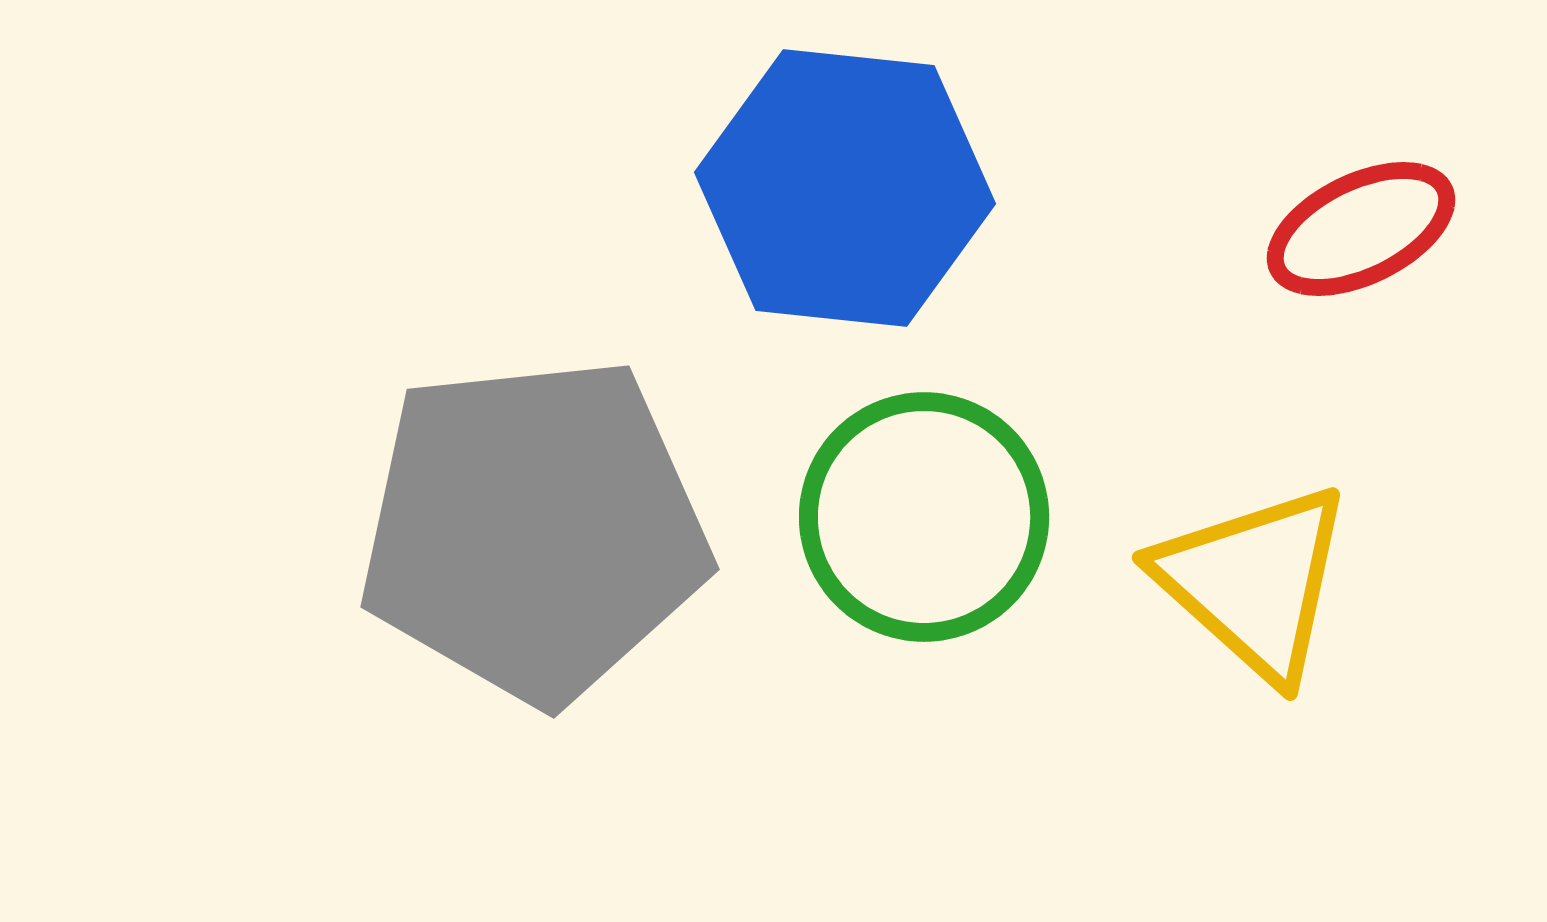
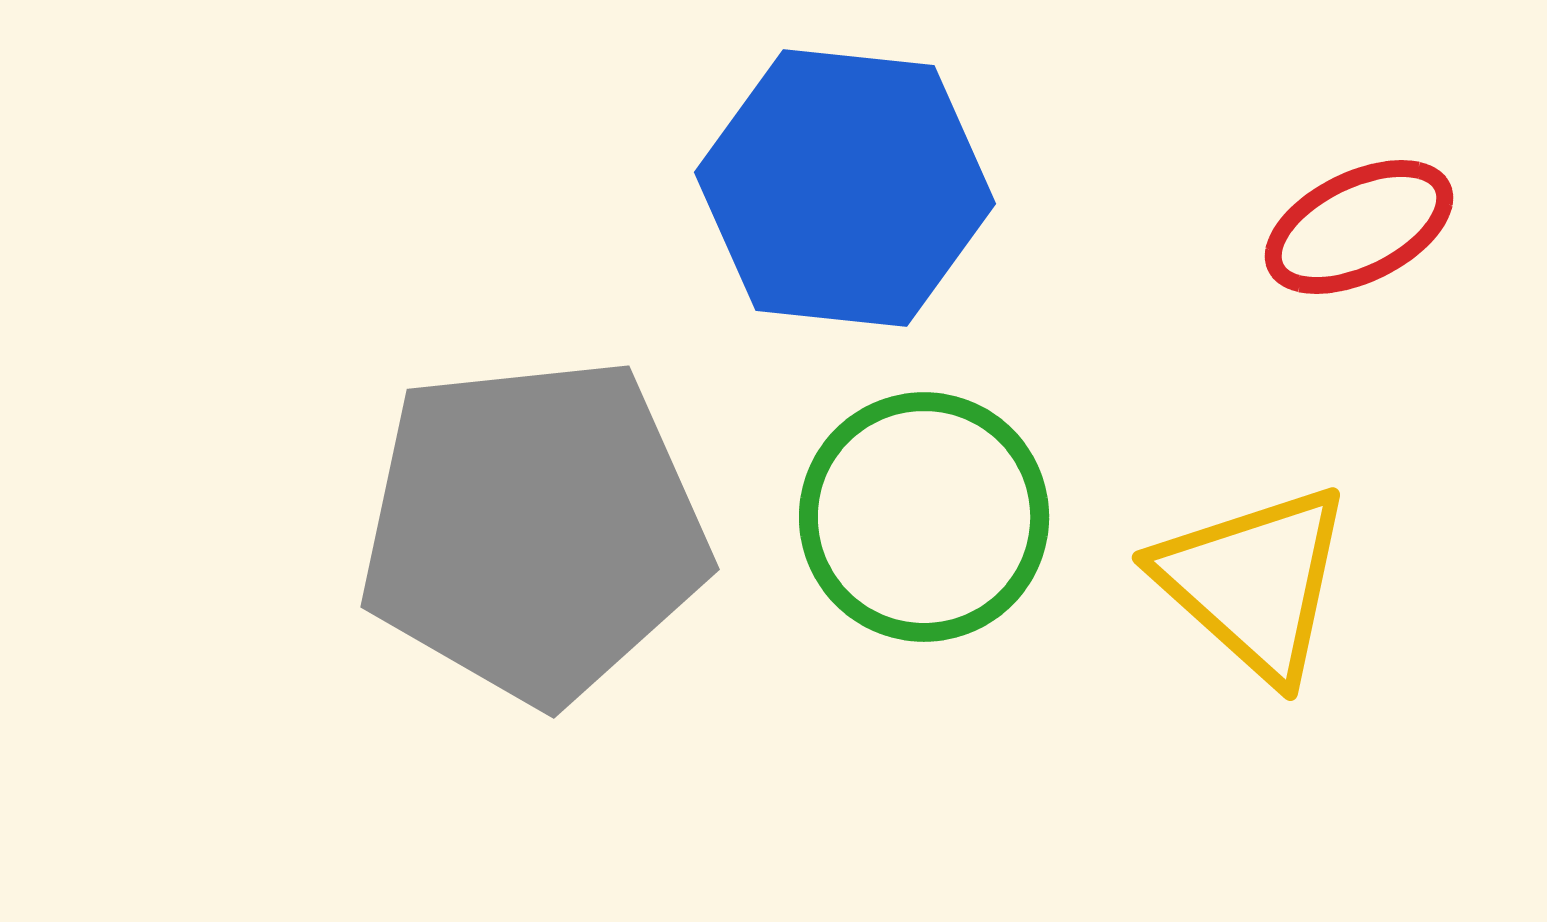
red ellipse: moved 2 px left, 2 px up
